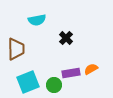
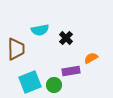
cyan semicircle: moved 3 px right, 10 px down
orange semicircle: moved 11 px up
purple rectangle: moved 2 px up
cyan square: moved 2 px right
